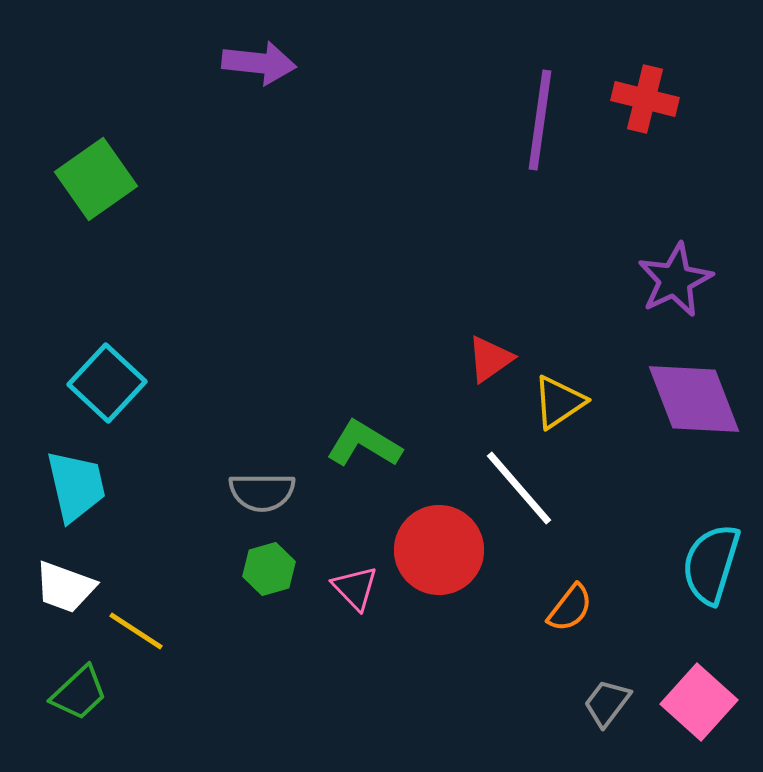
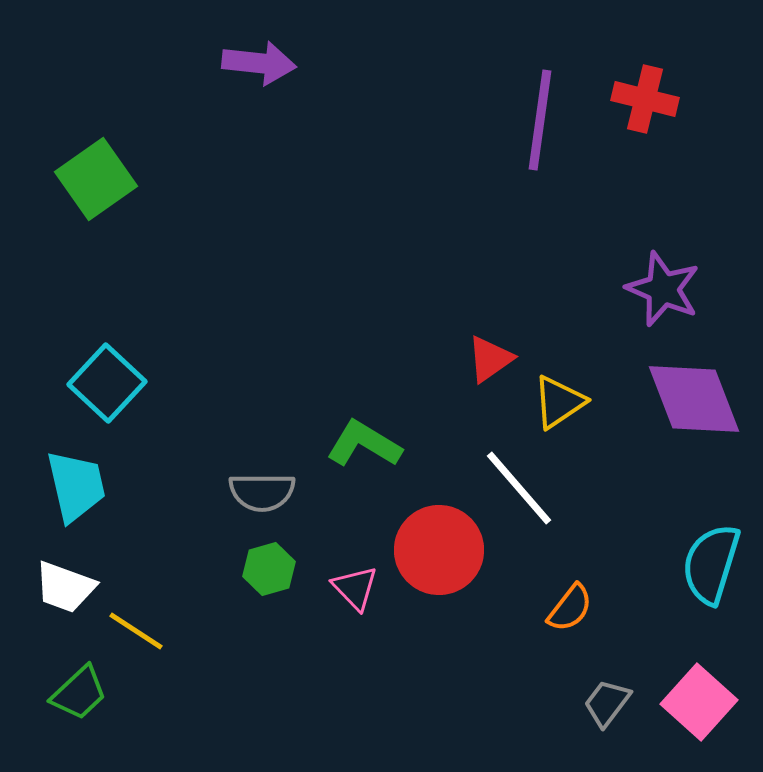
purple star: moved 12 px left, 9 px down; rotated 24 degrees counterclockwise
